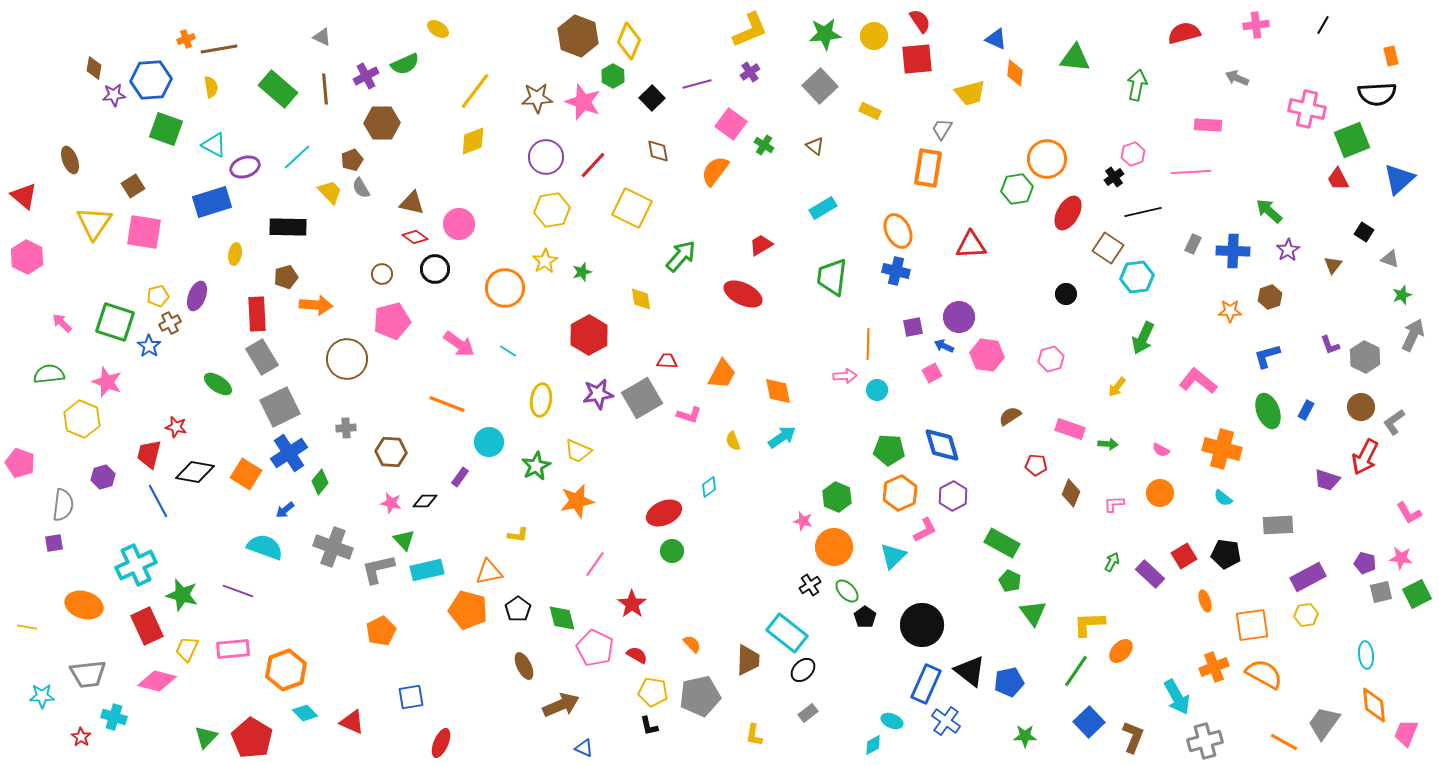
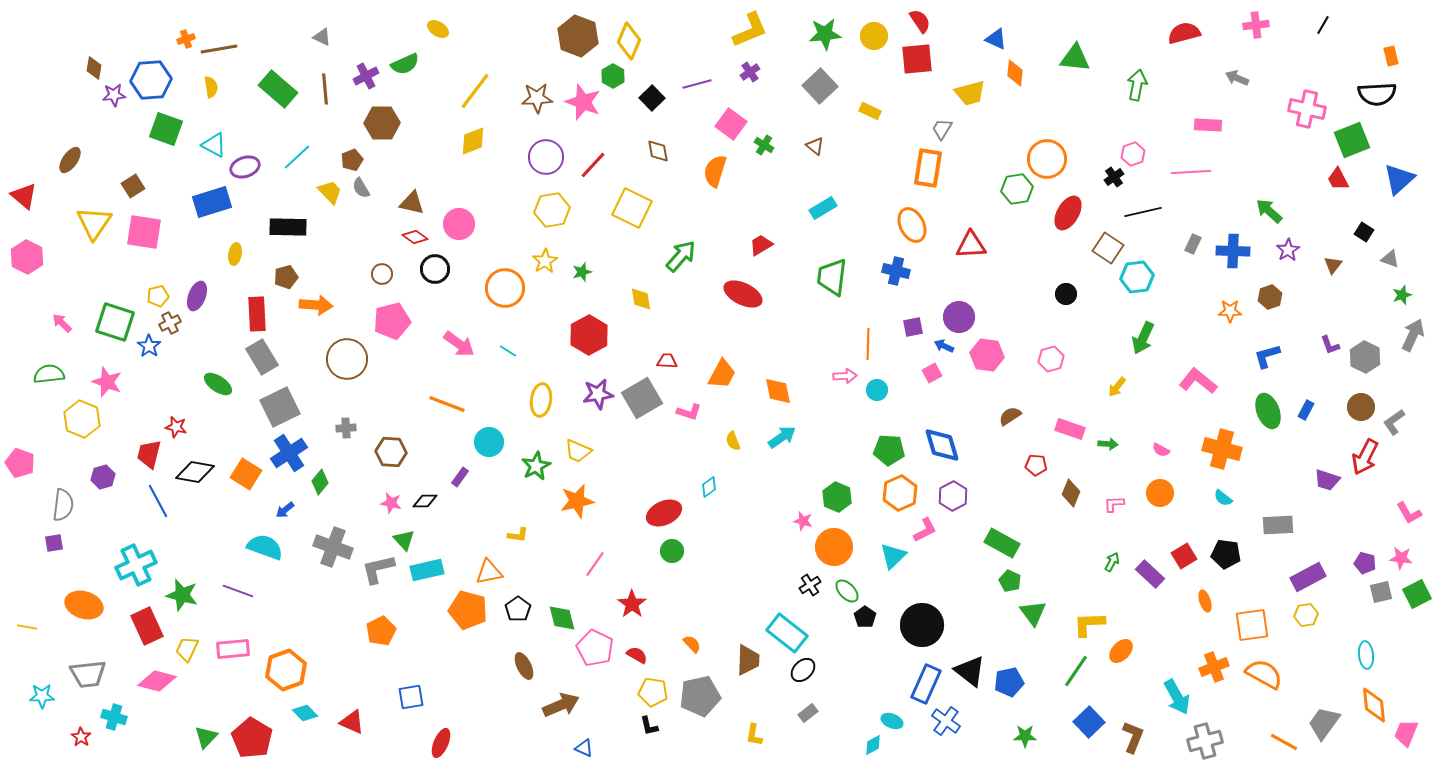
brown ellipse at (70, 160): rotated 56 degrees clockwise
orange semicircle at (715, 171): rotated 20 degrees counterclockwise
orange ellipse at (898, 231): moved 14 px right, 6 px up
pink L-shape at (689, 415): moved 3 px up
